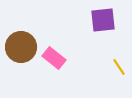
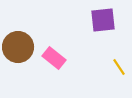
brown circle: moved 3 px left
